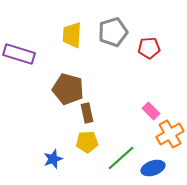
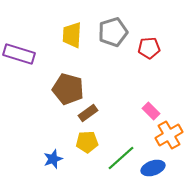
brown rectangle: moved 1 px right; rotated 66 degrees clockwise
orange cross: moved 1 px left, 1 px down
